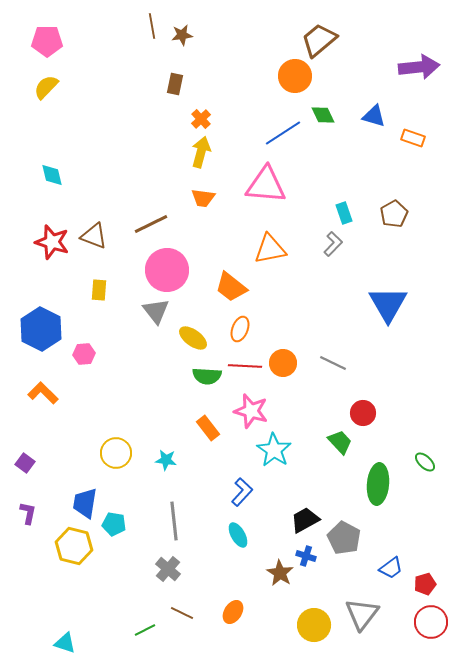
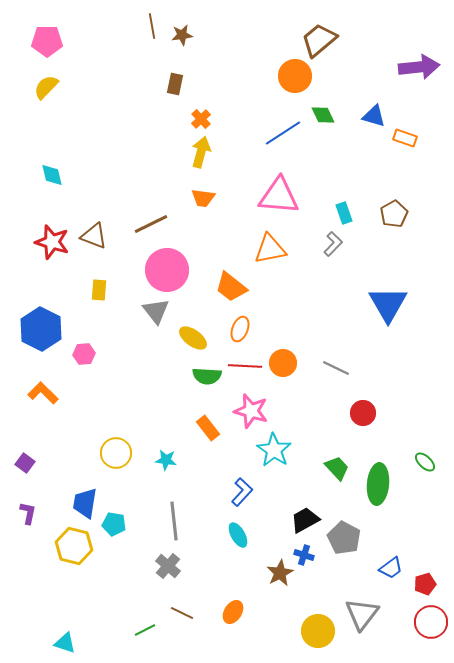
orange rectangle at (413, 138): moved 8 px left
pink triangle at (266, 185): moved 13 px right, 11 px down
gray line at (333, 363): moved 3 px right, 5 px down
green trapezoid at (340, 442): moved 3 px left, 26 px down
blue cross at (306, 556): moved 2 px left, 1 px up
gray cross at (168, 569): moved 3 px up
brown star at (280, 573): rotated 12 degrees clockwise
yellow circle at (314, 625): moved 4 px right, 6 px down
